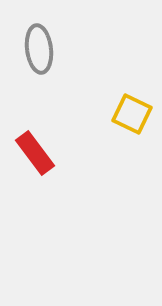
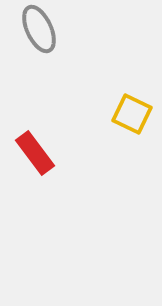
gray ellipse: moved 20 px up; rotated 18 degrees counterclockwise
